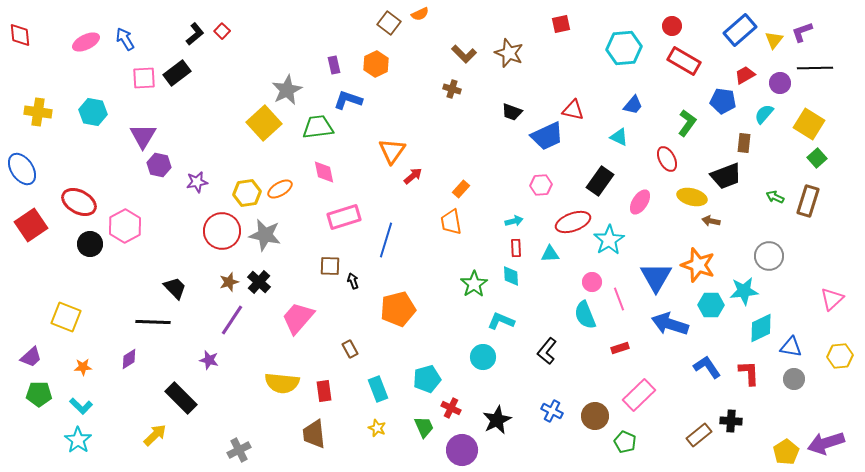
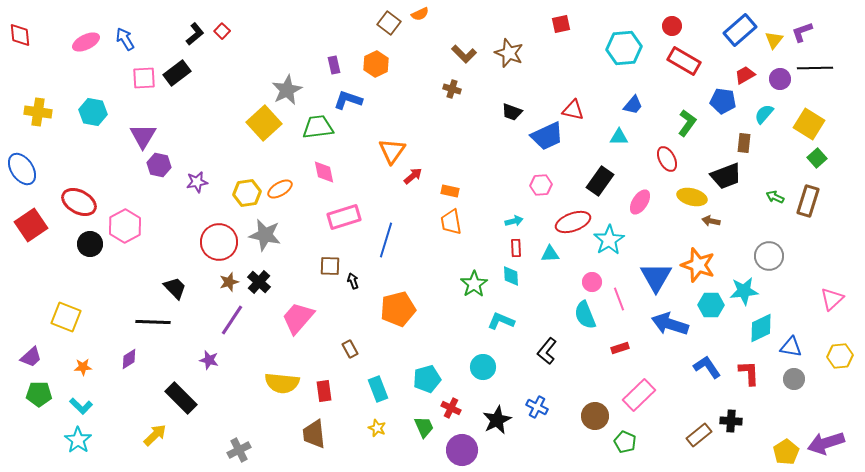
purple circle at (780, 83): moved 4 px up
cyan triangle at (619, 137): rotated 24 degrees counterclockwise
orange rectangle at (461, 189): moved 11 px left, 2 px down; rotated 60 degrees clockwise
red circle at (222, 231): moved 3 px left, 11 px down
cyan circle at (483, 357): moved 10 px down
blue cross at (552, 411): moved 15 px left, 4 px up
